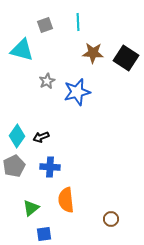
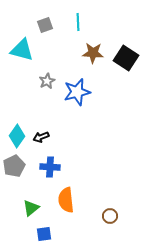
brown circle: moved 1 px left, 3 px up
